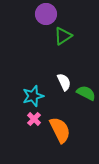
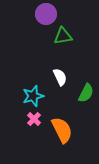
green triangle: rotated 24 degrees clockwise
white semicircle: moved 4 px left, 5 px up
green semicircle: rotated 90 degrees clockwise
orange semicircle: moved 2 px right
